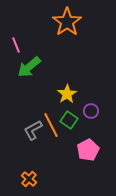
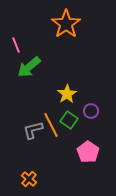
orange star: moved 1 px left, 2 px down
gray L-shape: rotated 15 degrees clockwise
pink pentagon: moved 2 px down; rotated 10 degrees counterclockwise
